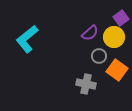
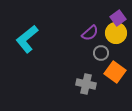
purple square: moved 3 px left
yellow circle: moved 2 px right, 4 px up
gray circle: moved 2 px right, 3 px up
orange square: moved 2 px left, 2 px down
